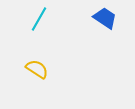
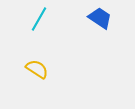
blue trapezoid: moved 5 px left
